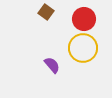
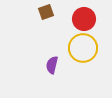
brown square: rotated 35 degrees clockwise
purple semicircle: rotated 126 degrees counterclockwise
